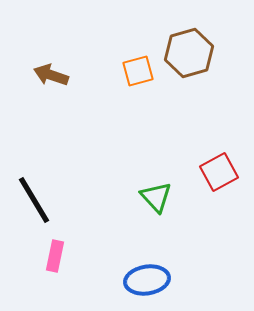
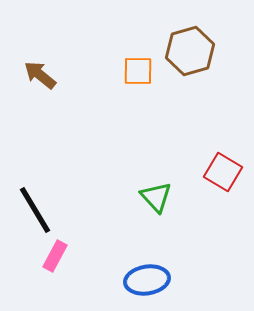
brown hexagon: moved 1 px right, 2 px up
orange square: rotated 16 degrees clockwise
brown arrow: moved 11 px left; rotated 20 degrees clockwise
red square: moved 4 px right; rotated 30 degrees counterclockwise
black line: moved 1 px right, 10 px down
pink rectangle: rotated 16 degrees clockwise
